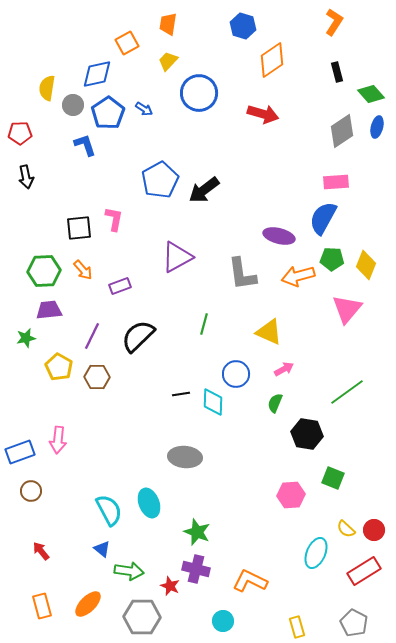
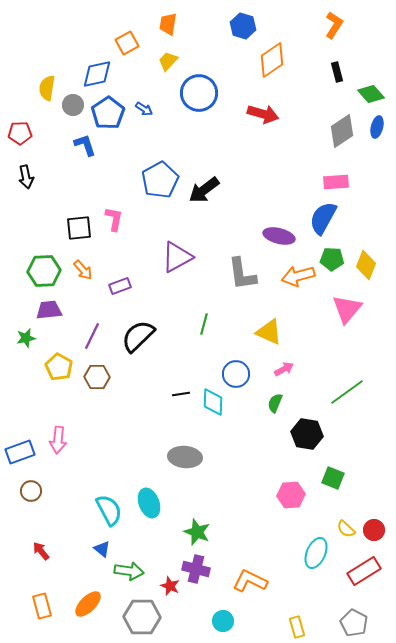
orange L-shape at (334, 22): moved 3 px down
